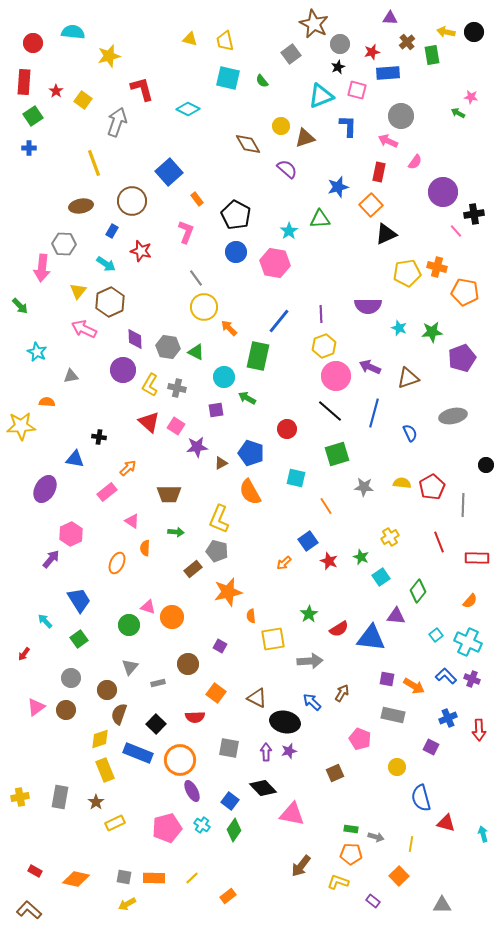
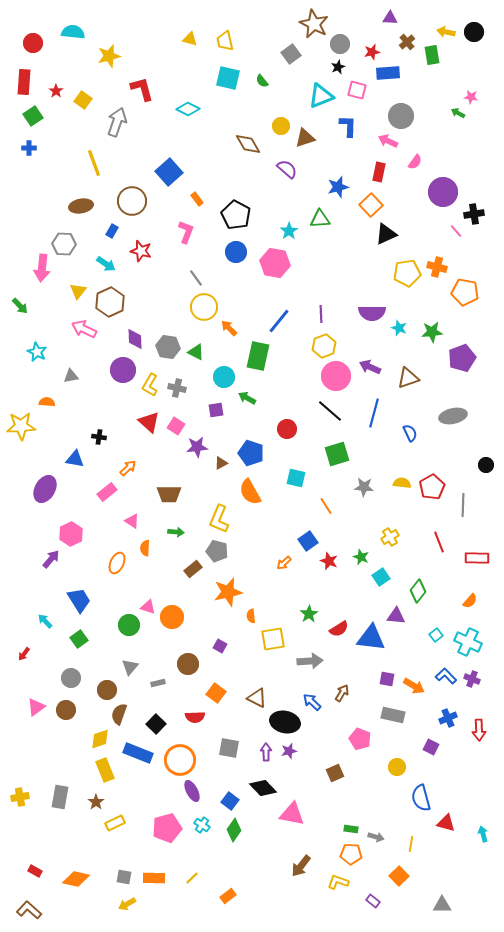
purple semicircle at (368, 306): moved 4 px right, 7 px down
